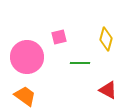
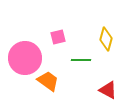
pink square: moved 1 px left
pink circle: moved 2 px left, 1 px down
green line: moved 1 px right, 3 px up
orange trapezoid: moved 23 px right, 15 px up
